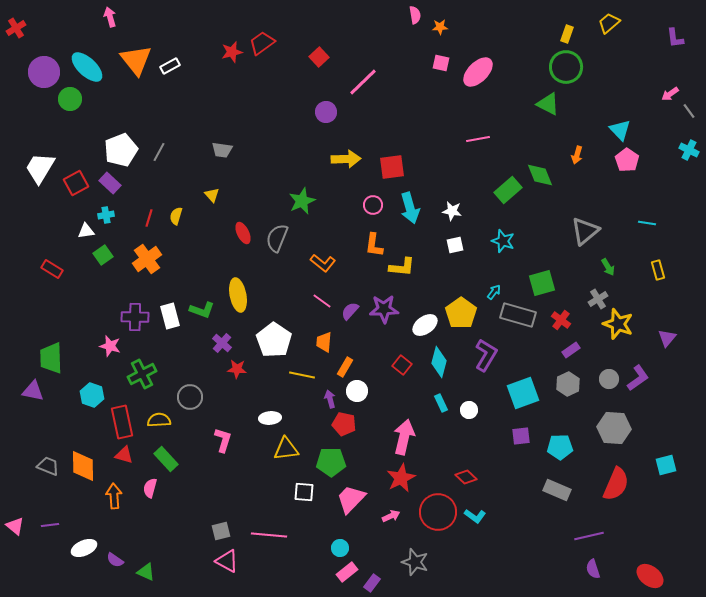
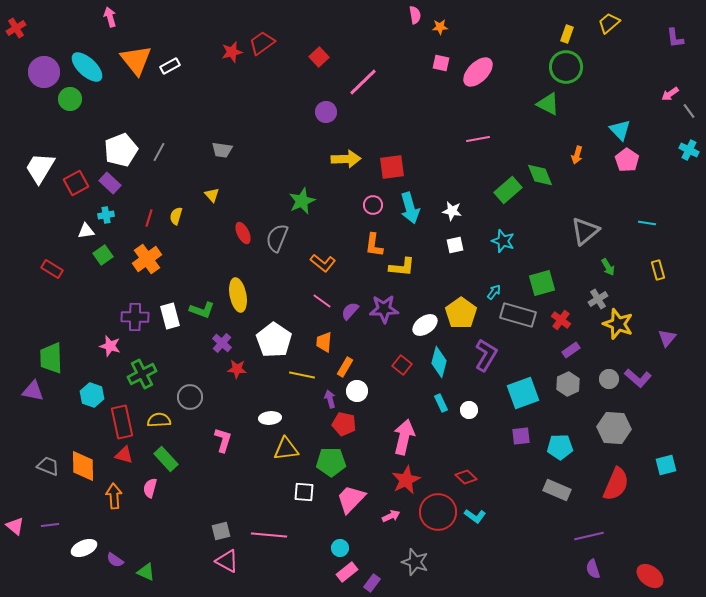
purple L-shape at (638, 378): rotated 76 degrees clockwise
red star at (401, 478): moved 5 px right, 2 px down
